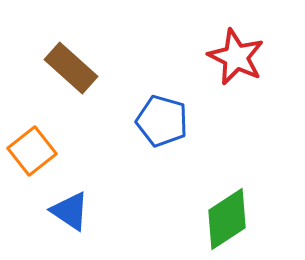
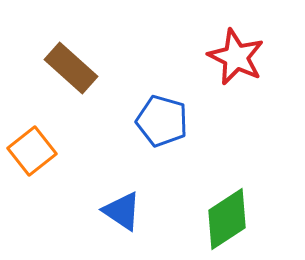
blue triangle: moved 52 px right
